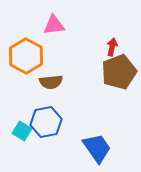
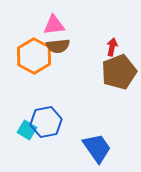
orange hexagon: moved 8 px right
brown semicircle: moved 7 px right, 36 px up
cyan square: moved 5 px right, 1 px up
